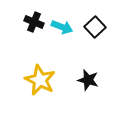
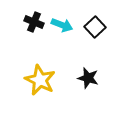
cyan arrow: moved 2 px up
black star: moved 2 px up
